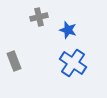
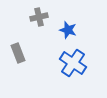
gray rectangle: moved 4 px right, 8 px up
